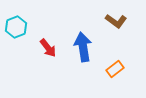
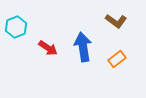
red arrow: rotated 18 degrees counterclockwise
orange rectangle: moved 2 px right, 10 px up
